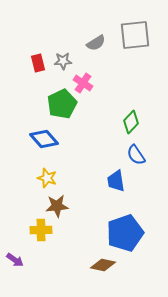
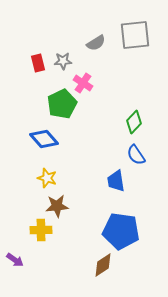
green diamond: moved 3 px right
blue pentagon: moved 4 px left, 2 px up; rotated 27 degrees clockwise
brown diamond: rotated 45 degrees counterclockwise
